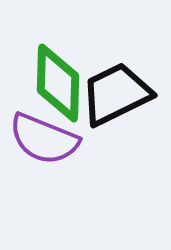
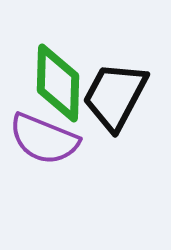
black trapezoid: moved 1 px left, 2 px down; rotated 36 degrees counterclockwise
